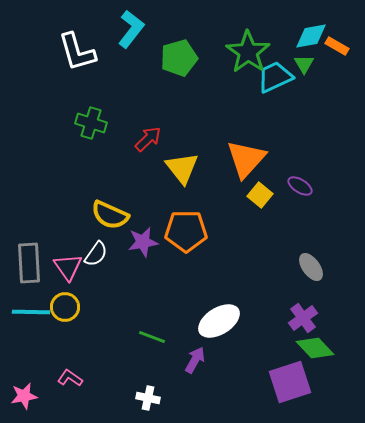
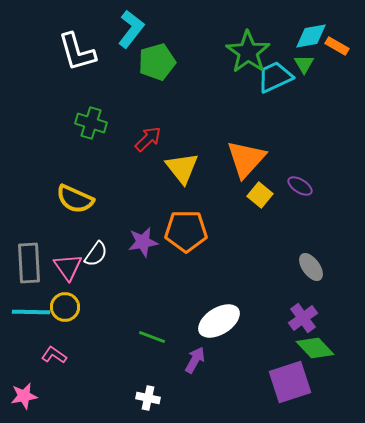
green pentagon: moved 22 px left, 4 px down
yellow semicircle: moved 35 px left, 16 px up
pink L-shape: moved 16 px left, 23 px up
